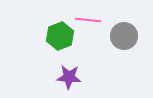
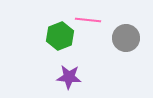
gray circle: moved 2 px right, 2 px down
